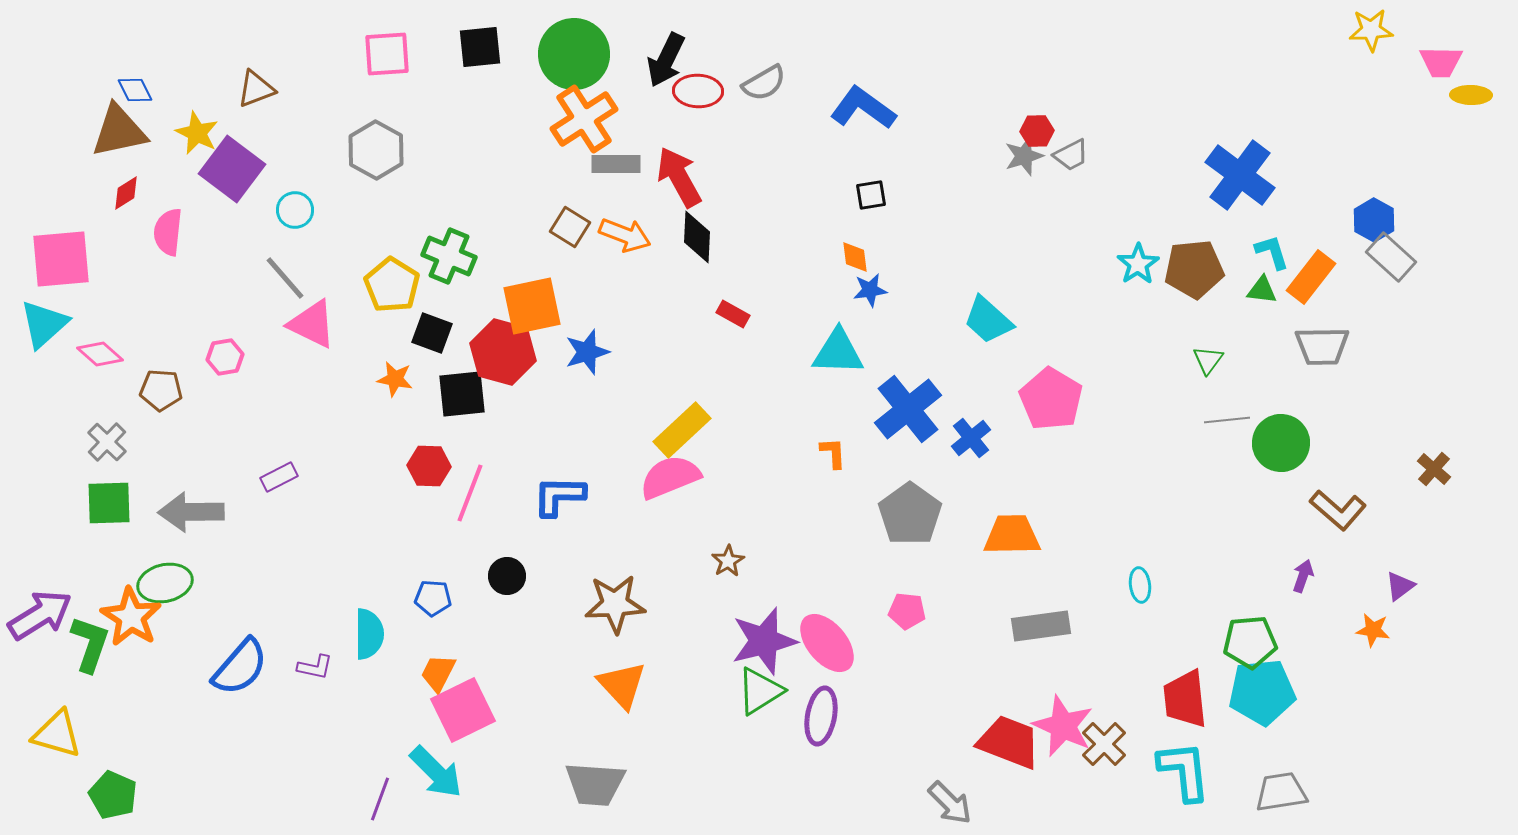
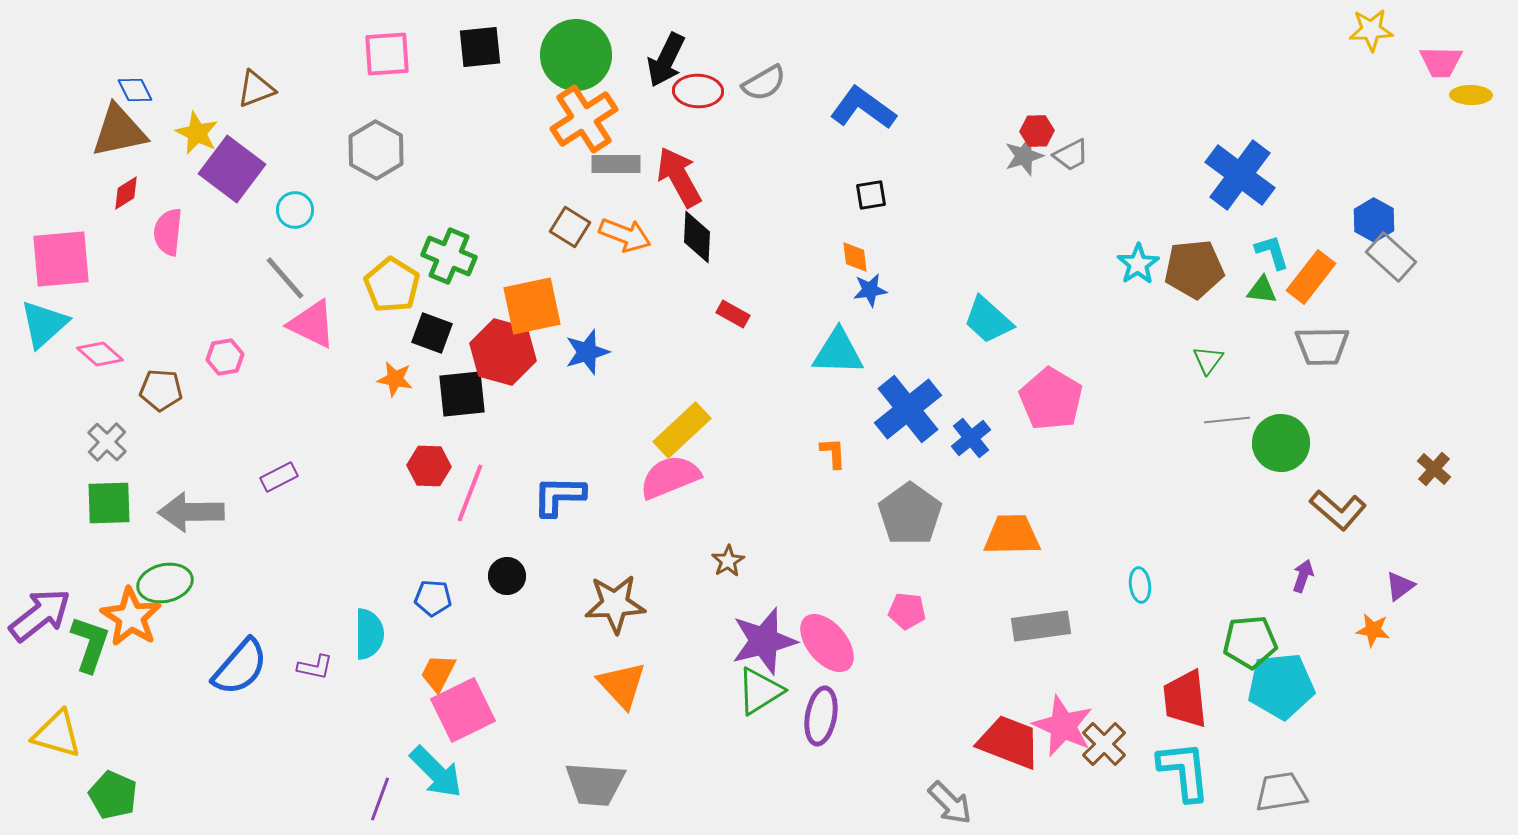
green circle at (574, 54): moved 2 px right, 1 px down
purple arrow at (40, 615): rotated 6 degrees counterclockwise
cyan pentagon at (1262, 692): moved 19 px right, 6 px up
